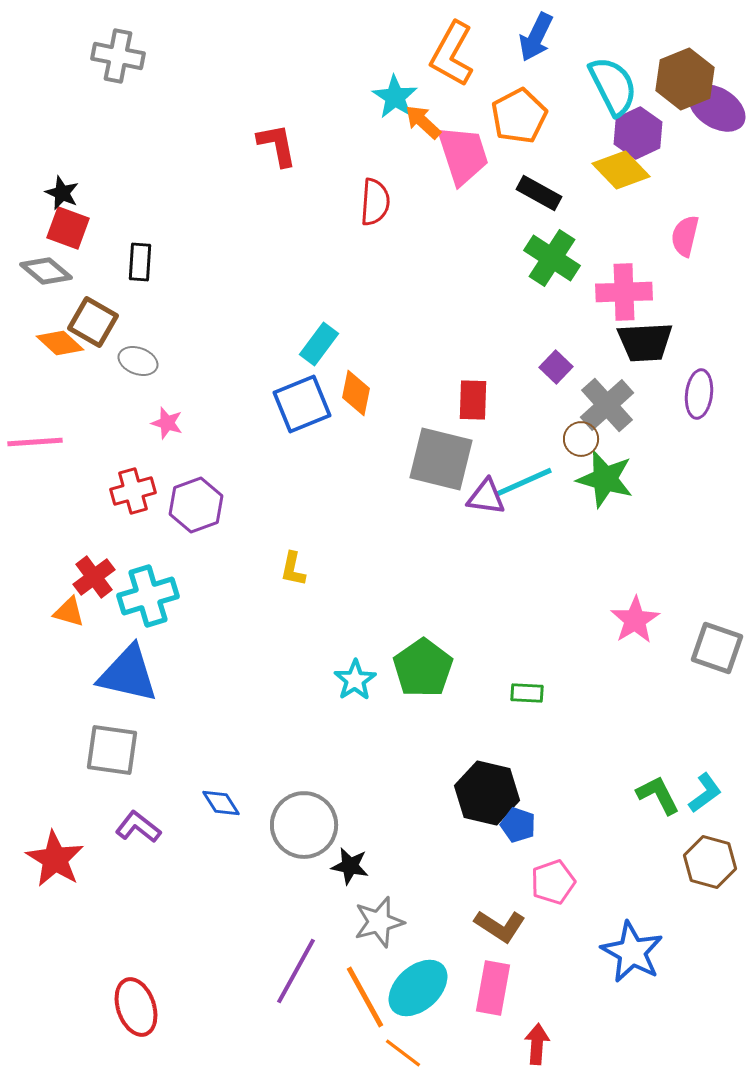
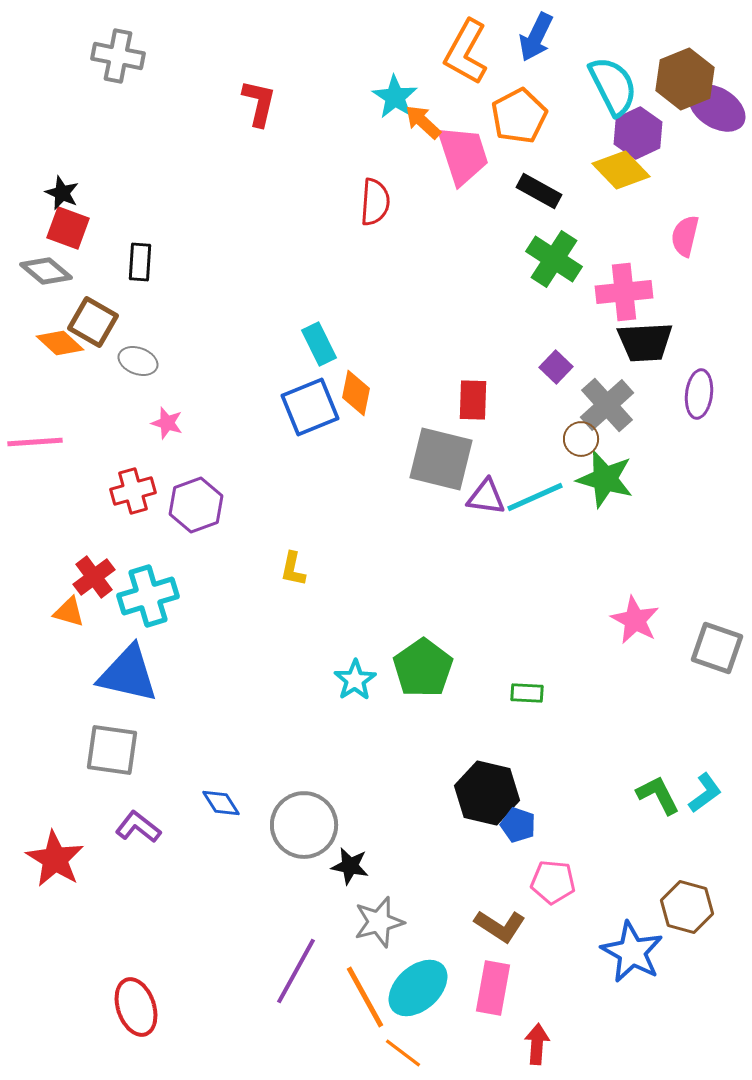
orange L-shape at (452, 54): moved 14 px right, 2 px up
red L-shape at (277, 145): moved 18 px left, 42 px up; rotated 24 degrees clockwise
black rectangle at (539, 193): moved 2 px up
green cross at (552, 258): moved 2 px right, 1 px down
pink cross at (624, 292): rotated 4 degrees counterclockwise
cyan rectangle at (319, 344): rotated 63 degrees counterclockwise
blue square at (302, 404): moved 8 px right, 3 px down
cyan line at (524, 482): moved 11 px right, 15 px down
pink star at (635, 620): rotated 12 degrees counterclockwise
brown hexagon at (710, 862): moved 23 px left, 45 px down
pink pentagon at (553, 882): rotated 24 degrees clockwise
